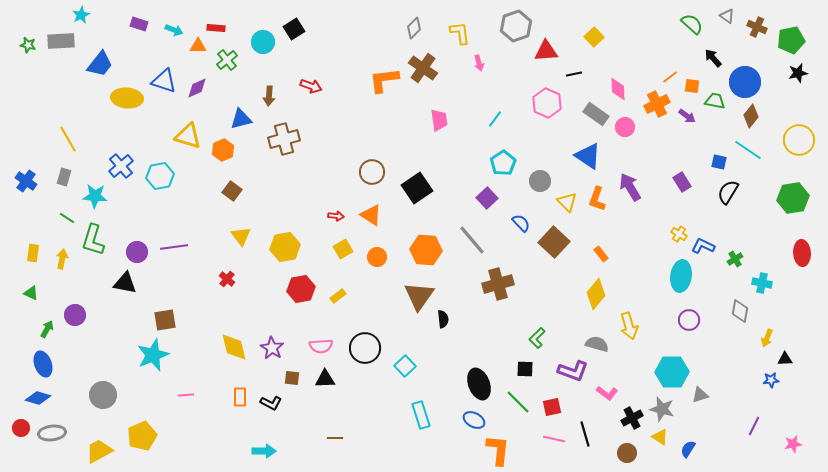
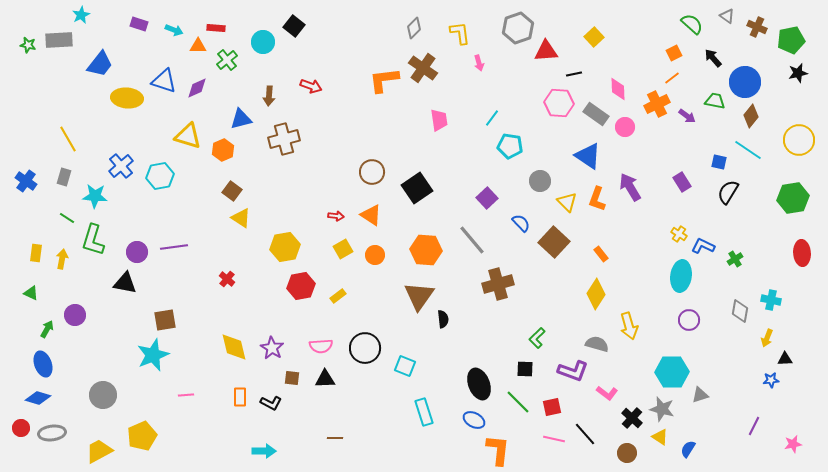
gray hexagon at (516, 26): moved 2 px right, 2 px down
black square at (294, 29): moved 3 px up; rotated 20 degrees counterclockwise
gray rectangle at (61, 41): moved 2 px left, 1 px up
orange line at (670, 77): moved 2 px right, 1 px down
orange square at (692, 86): moved 18 px left, 33 px up; rotated 35 degrees counterclockwise
pink hexagon at (547, 103): moved 12 px right; rotated 20 degrees counterclockwise
cyan line at (495, 119): moved 3 px left, 1 px up
cyan pentagon at (503, 163): moved 7 px right, 17 px up; rotated 30 degrees counterclockwise
yellow triangle at (241, 236): moved 18 px up; rotated 20 degrees counterclockwise
yellow rectangle at (33, 253): moved 3 px right
orange circle at (377, 257): moved 2 px left, 2 px up
cyan cross at (762, 283): moved 9 px right, 17 px down
red hexagon at (301, 289): moved 3 px up
yellow diamond at (596, 294): rotated 8 degrees counterclockwise
cyan square at (405, 366): rotated 25 degrees counterclockwise
cyan rectangle at (421, 415): moved 3 px right, 3 px up
black cross at (632, 418): rotated 20 degrees counterclockwise
black line at (585, 434): rotated 25 degrees counterclockwise
